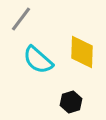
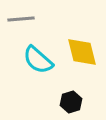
gray line: rotated 48 degrees clockwise
yellow diamond: rotated 16 degrees counterclockwise
